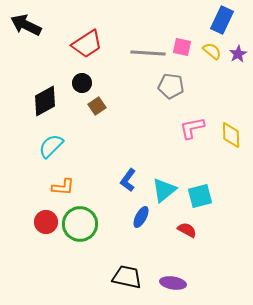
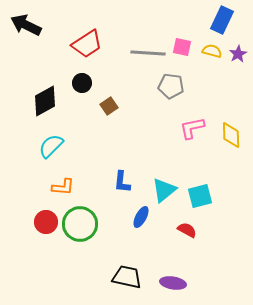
yellow semicircle: rotated 24 degrees counterclockwise
brown square: moved 12 px right
blue L-shape: moved 6 px left, 2 px down; rotated 30 degrees counterclockwise
